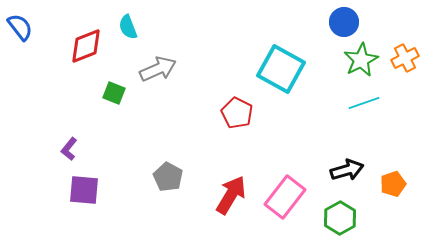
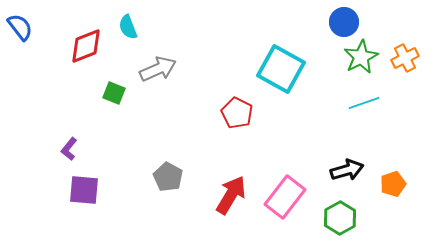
green star: moved 3 px up
